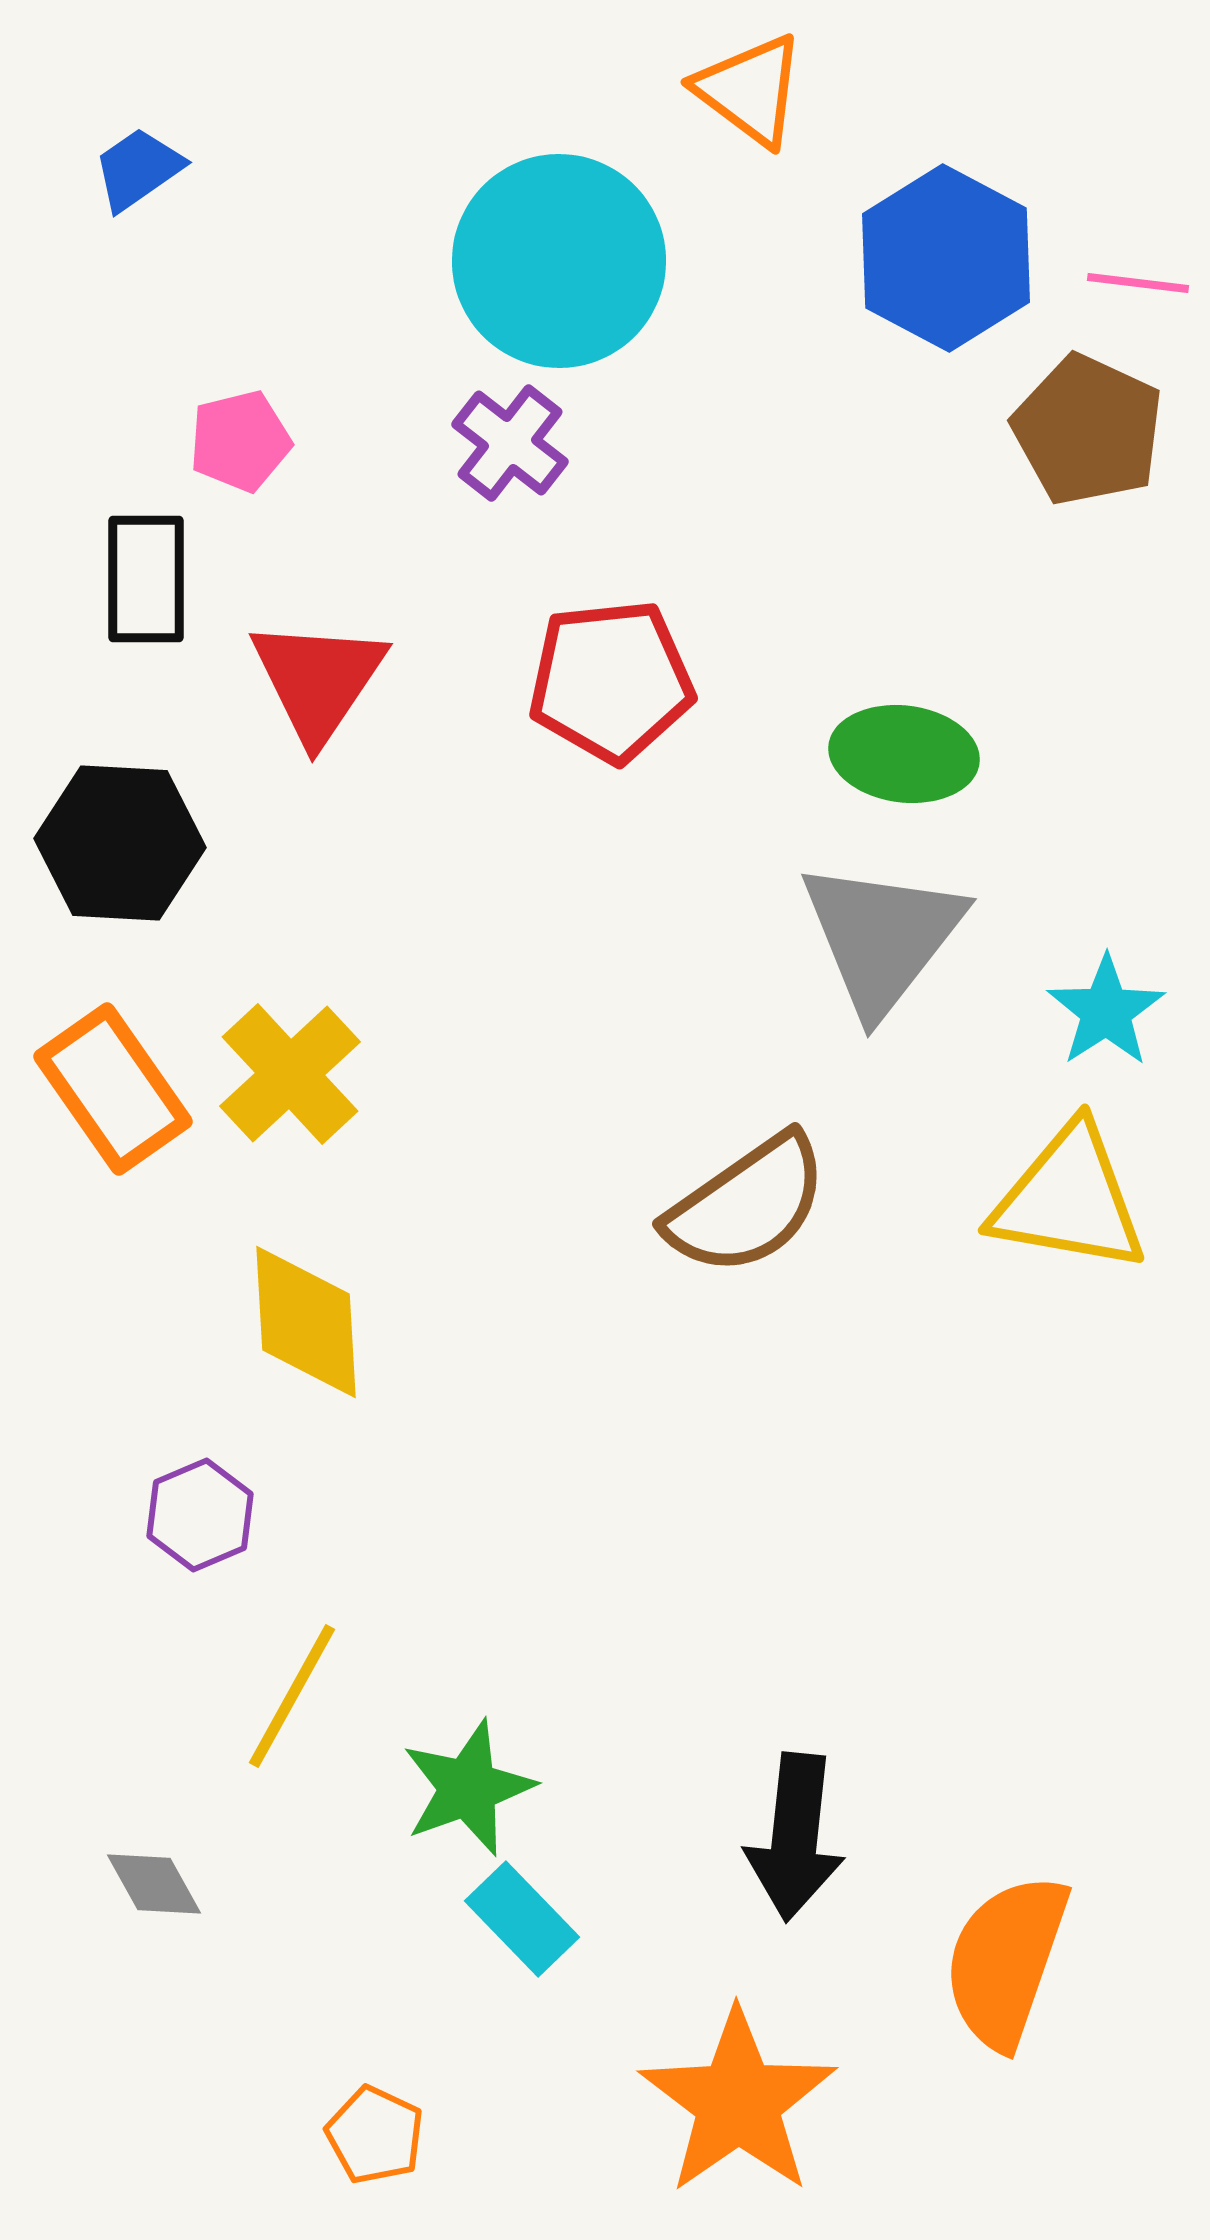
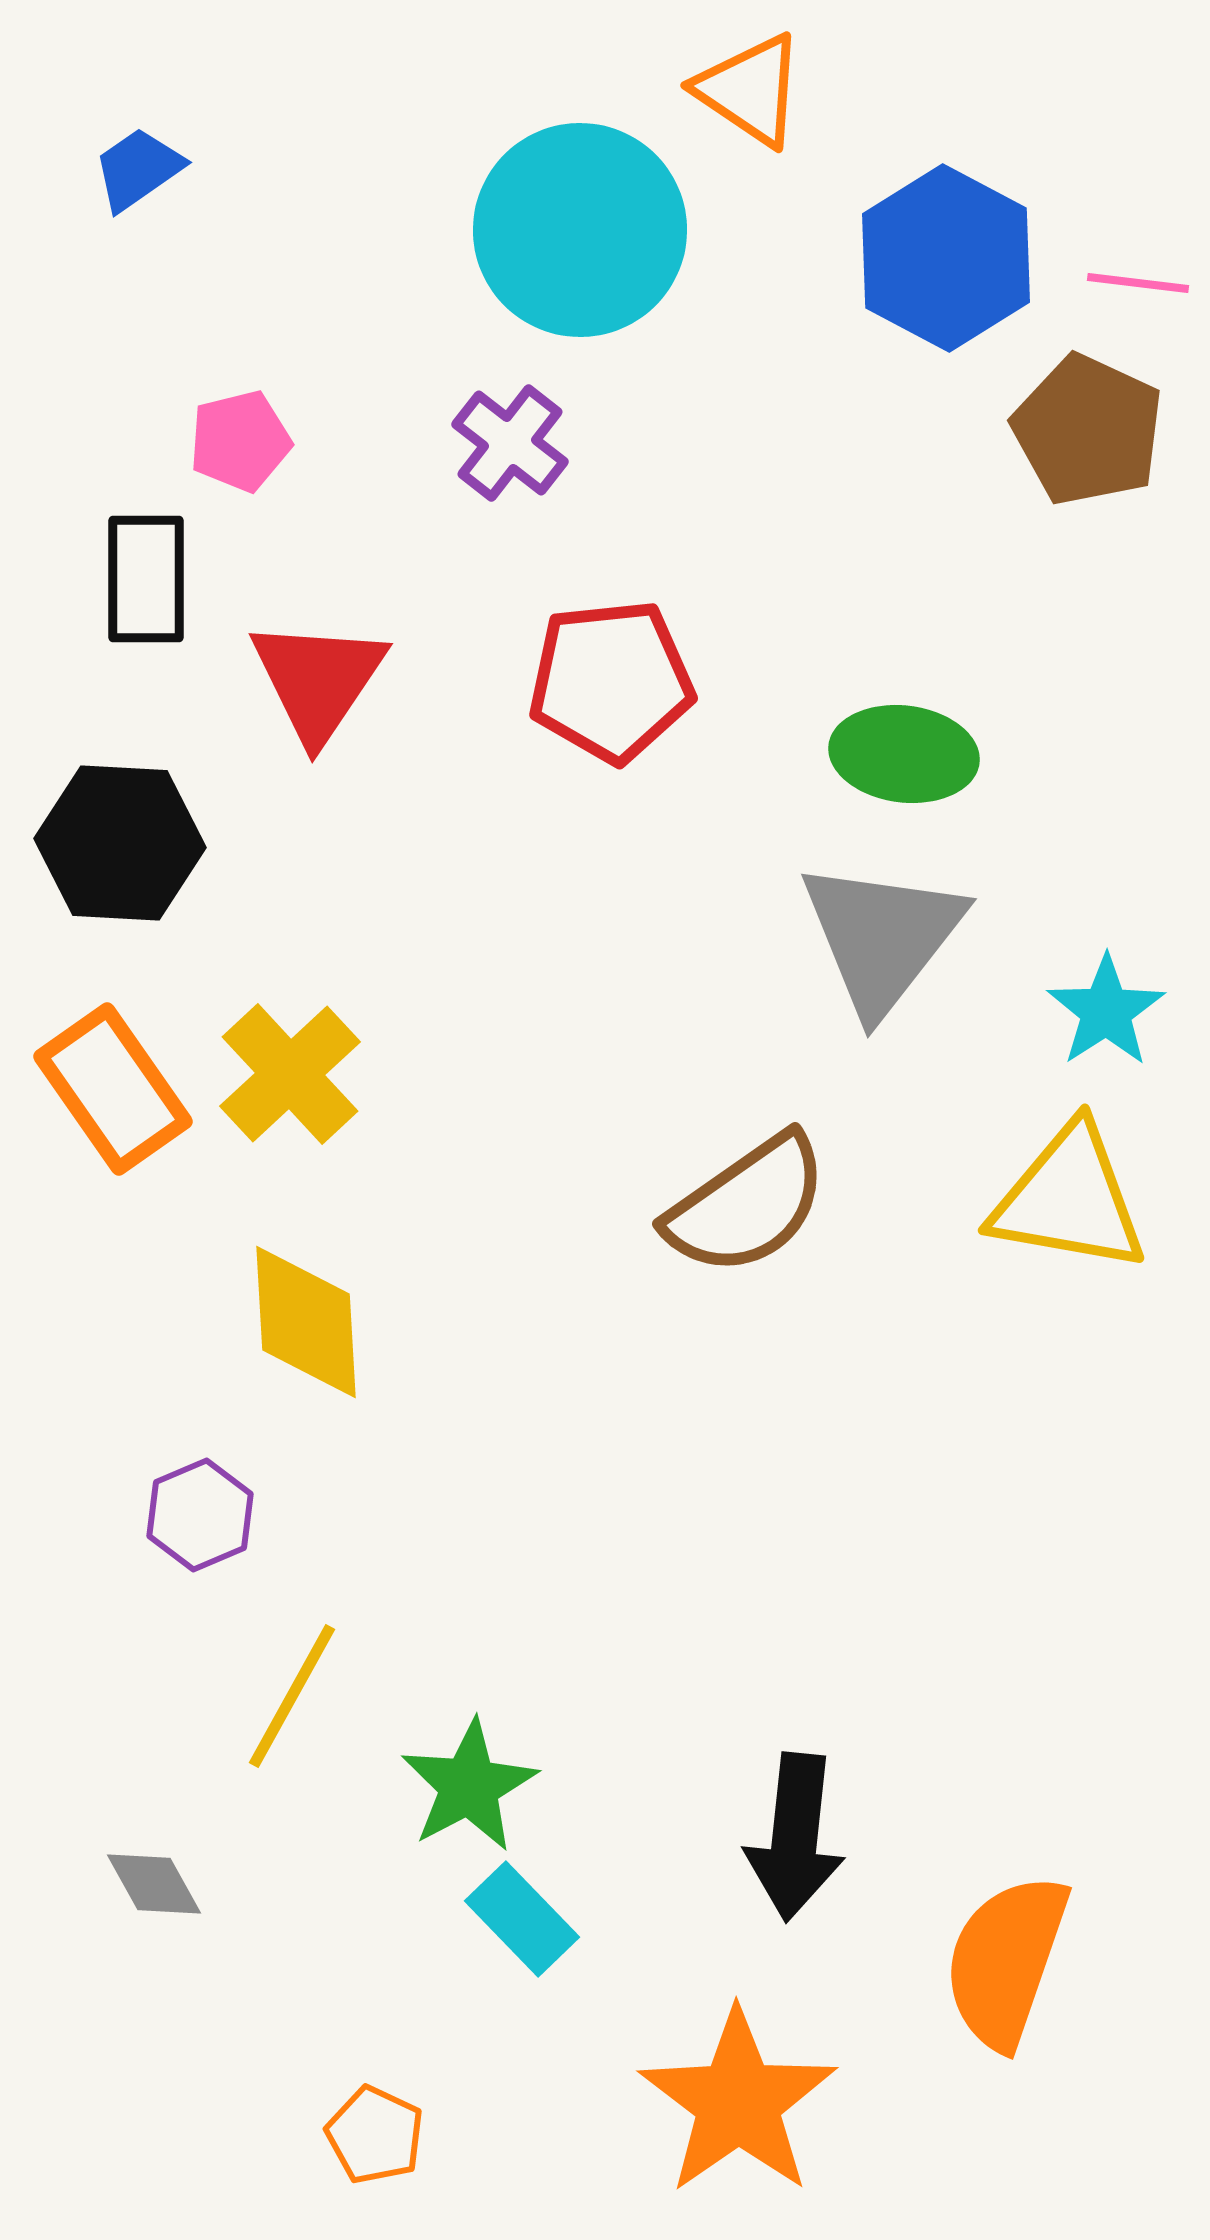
orange triangle: rotated 3 degrees counterclockwise
cyan circle: moved 21 px right, 31 px up
green star: moved 1 px right, 2 px up; rotated 8 degrees counterclockwise
